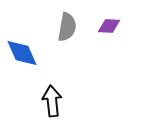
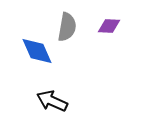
blue diamond: moved 15 px right, 2 px up
black arrow: rotated 60 degrees counterclockwise
